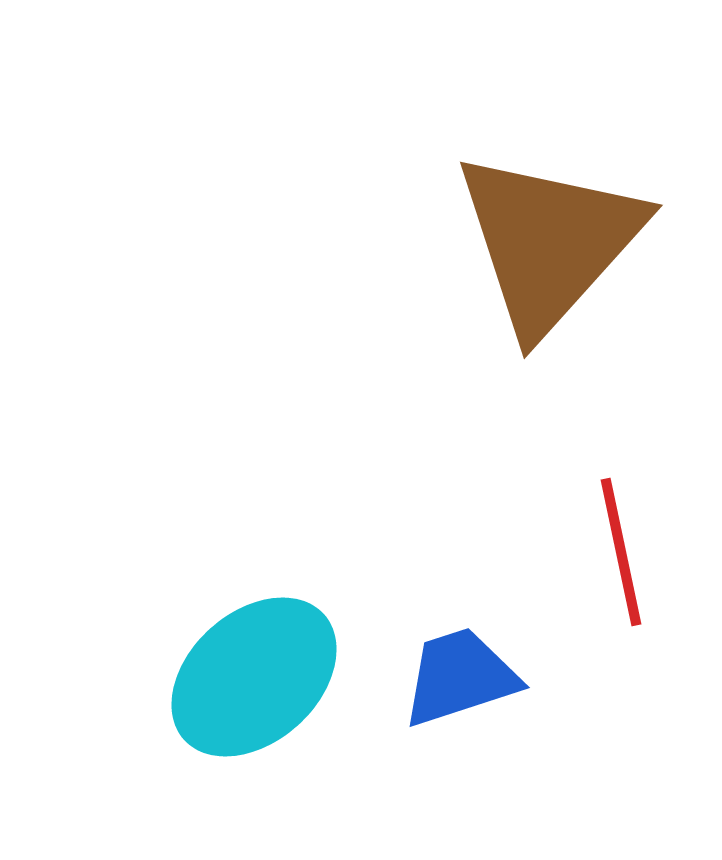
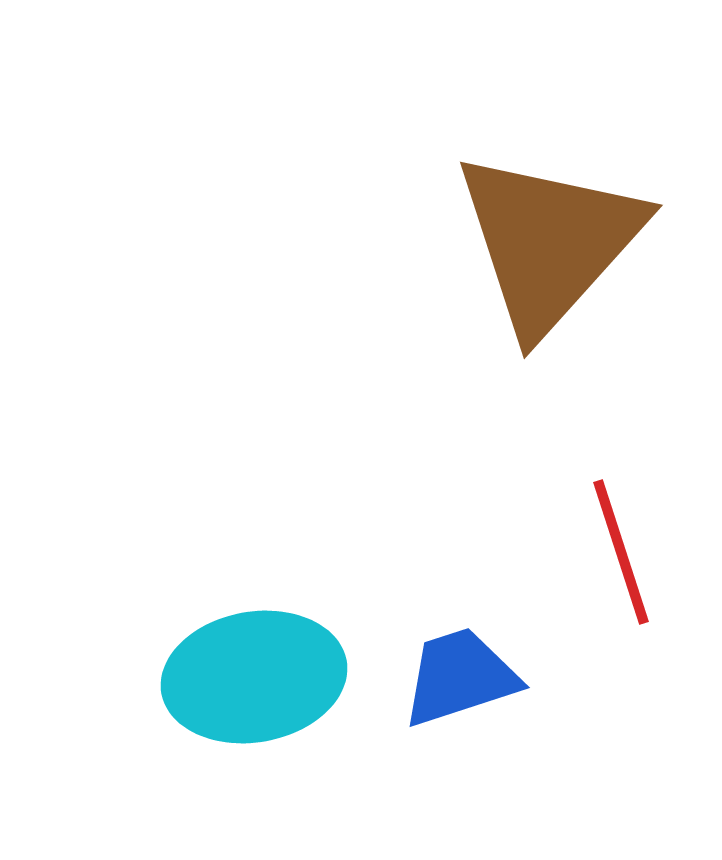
red line: rotated 6 degrees counterclockwise
cyan ellipse: rotated 32 degrees clockwise
